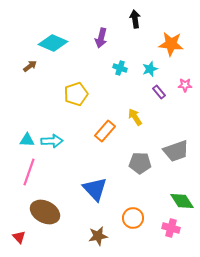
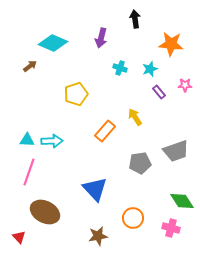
gray pentagon: rotated 10 degrees counterclockwise
